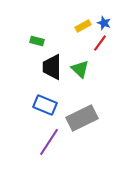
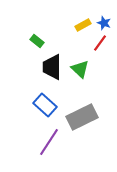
yellow rectangle: moved 1 px up
green rectangle: rotated 24 degrees clockwise
blue rectangle: rotated 20 degrees clockwise
gray rectangle: moved 1 px up
